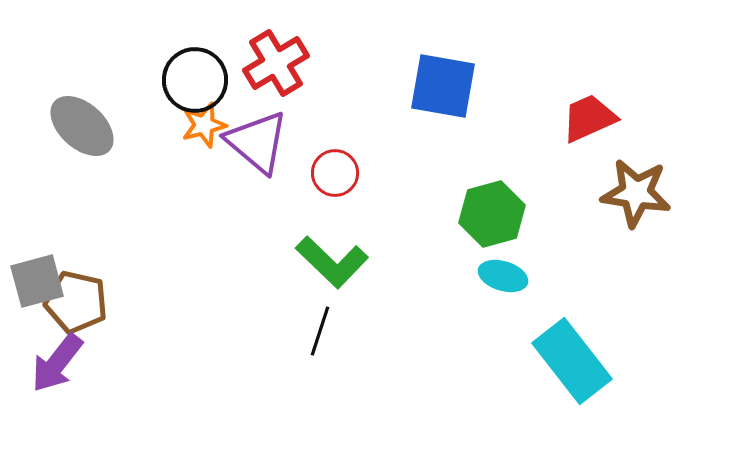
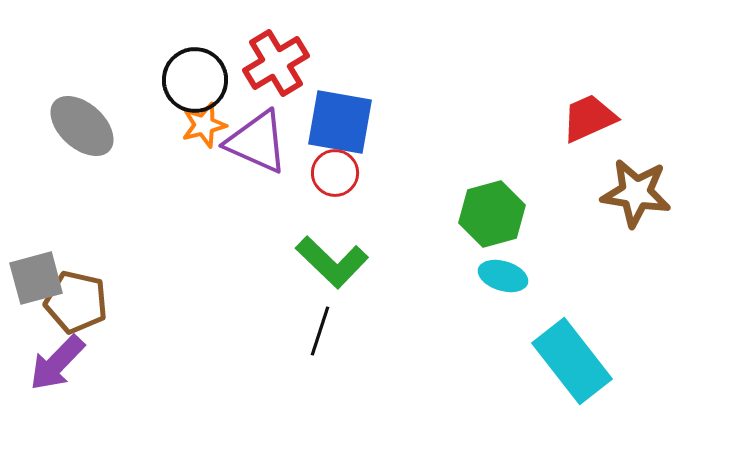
blue square: moved 103 px left, 36 px down
purple triangle: rotated 16 degrees counterclockwise
gray square: moved 1 px left, 3 px up
purple arrow: rotated 6 degrees clockwise
